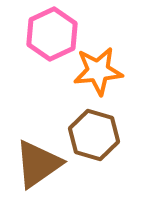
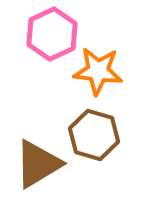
orange star: rotated 12 degrees clockwise
brown triangle: rotated 4 degrees clockwise
